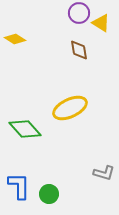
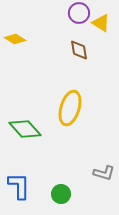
yellow ellipse: rotated 48 degrees counterclockwise
green circle: moved 12 px right
